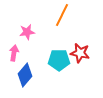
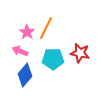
orange line: moved 16 px left, 13 px down
pink star: rotated 28 degrees counterclockwise
pink arrow: moved 6 px right, 2 px up; rotated 77 degrees counterclockwise
cyan pentagon: moved 6 px left, 1 px up
